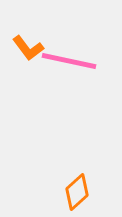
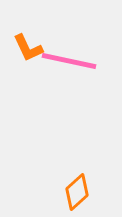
orange L-shape: rotated 12 degrees clockwise
